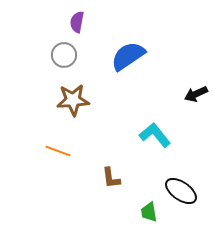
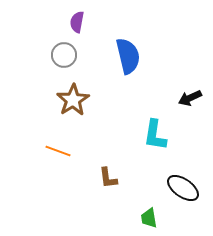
blue semicircle: rotated 111 degrees clockwise
black arrow: moved 6 px left, 4 px down
brown star: rotated 28 degrees counterclockwise
cyan L-shape: rotated 132 degrees counterclockwise
brown L-shape: moved 3 px left
black ellipse: moved 2 px right, 3 px up
green trapezoid: moved 6 px down
